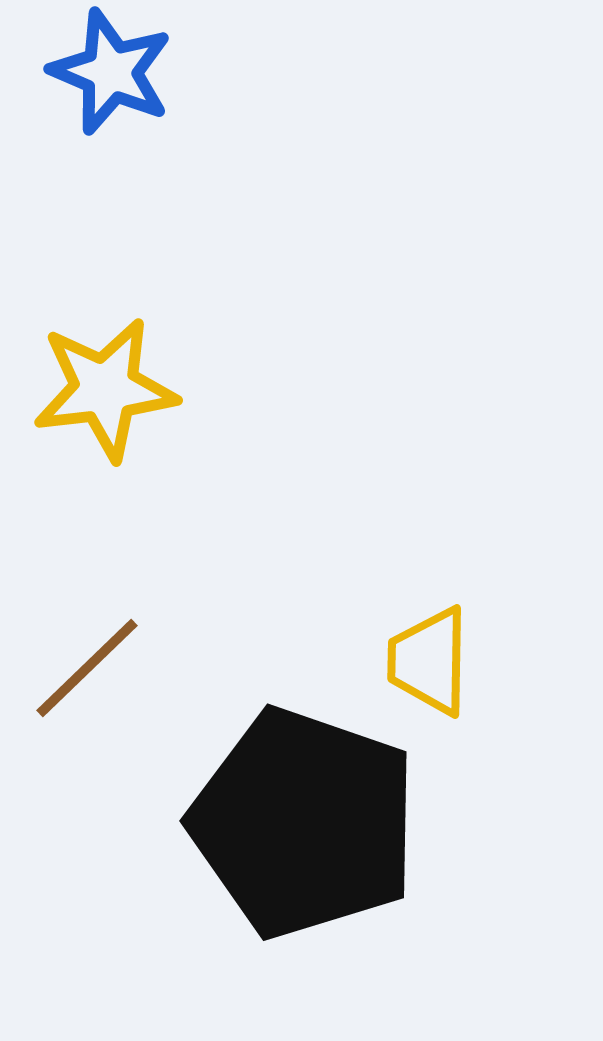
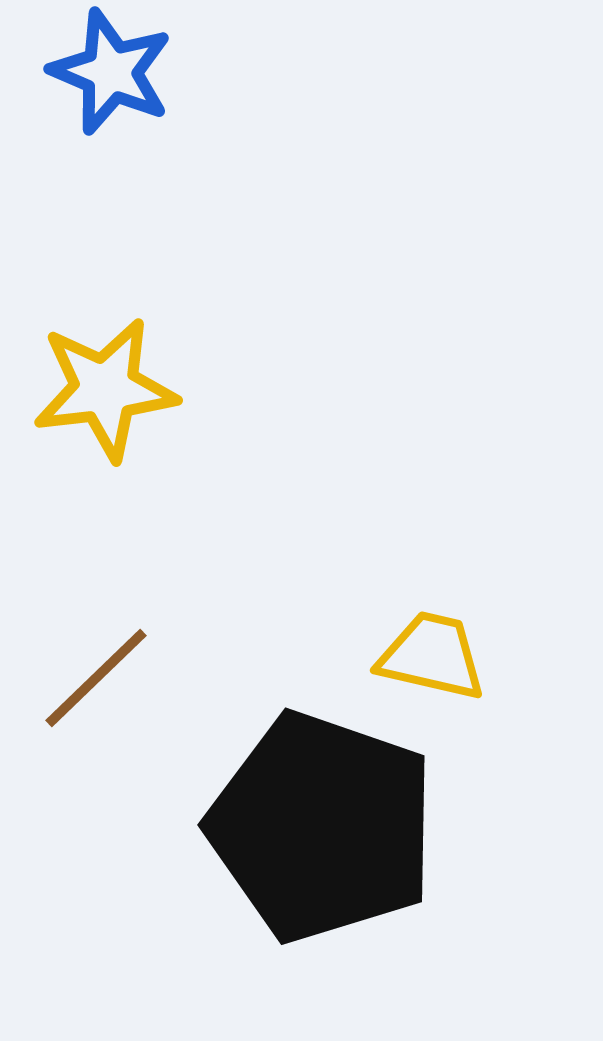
yellow trapezoid: moved 3 px right, 5 px up; rotated 102 degrees clockwise
brown line: moved 9 px right, 10 px down
black pentagon: moved 18 px right, 4 px down
